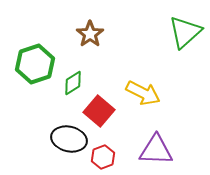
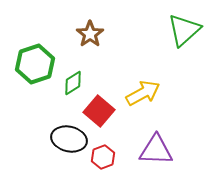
green triangle: moved 1 px left, 2 px up
yellow arrow: rotated 56 degrees counterclockwise
